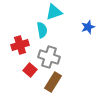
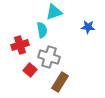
blue star: rotated 24 degrees clockwise
brown rectangle: moved 7 px right
